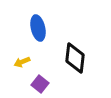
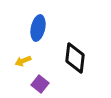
blue ellipse: rotated 25 degrees clockwise
yellow arrow: moved 1 px right, 1 px up
